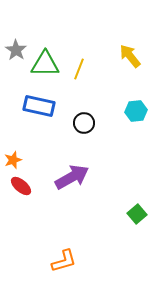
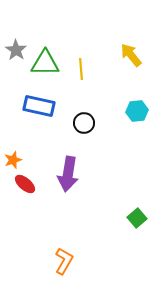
yellow arrow: moved 1 px right, 1 px up
green triangle: moved 1 px up
yellow line: moved 2 px right; rotated 25 degrees counterclockwise
cyan hexagon: moved 1 px right
purple arrow: moved 4 px left, 3 px up; rotated 128 degrees clockwise
red ellipse: moved 4 px right, 2 px up
green square: moved 4 px down
orange L-shape: rotated 44 degrees counterclockwise
